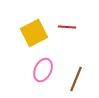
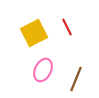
red line: rotated 60 degrees clockwise
